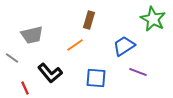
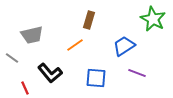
purple line: moved 1 px left, 1 px down
